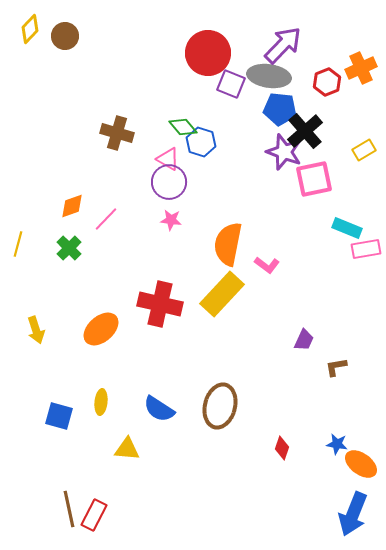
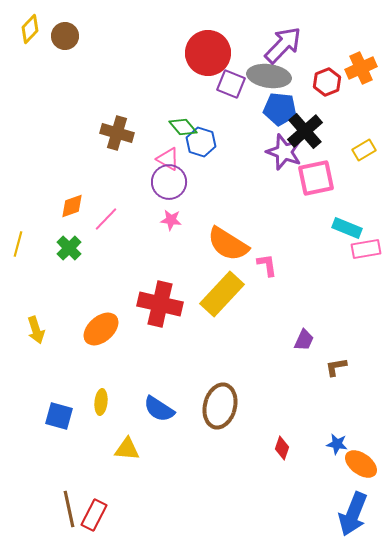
pink square at (314, 179): moved 2 px right, 1 px up
orange semicircle at (228, 244): rotated 69 degrees counterclockwise
pink L-shape at (267, 265): rotated 135 degrees counterclockwise
